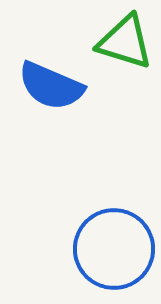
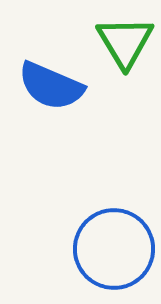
green triangle: rotated 42 degrees clockwise
